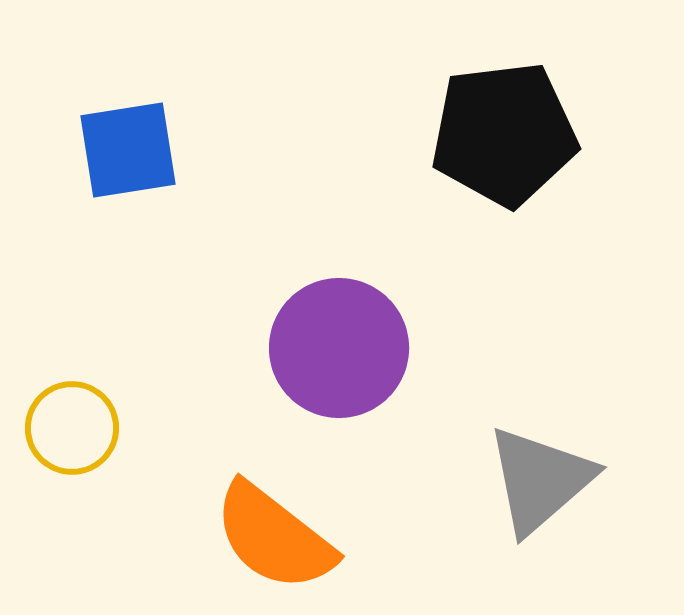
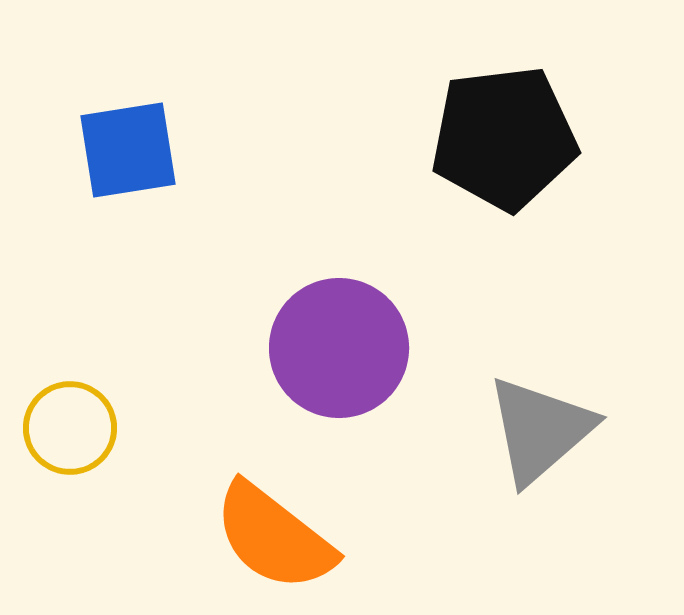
black pentagon: moved 4 px down
yellow circle: moved 2 px left
gray triangle: moved 50 px up
